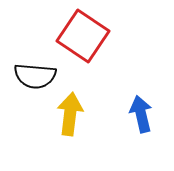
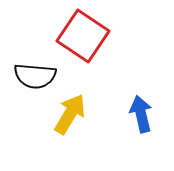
yellow arrow: rotated 24 degrees clockwise
